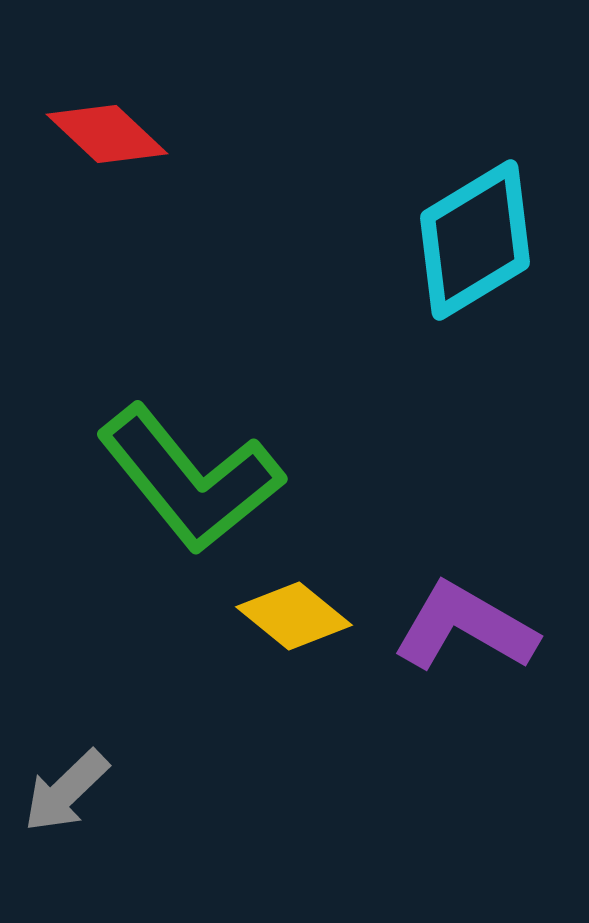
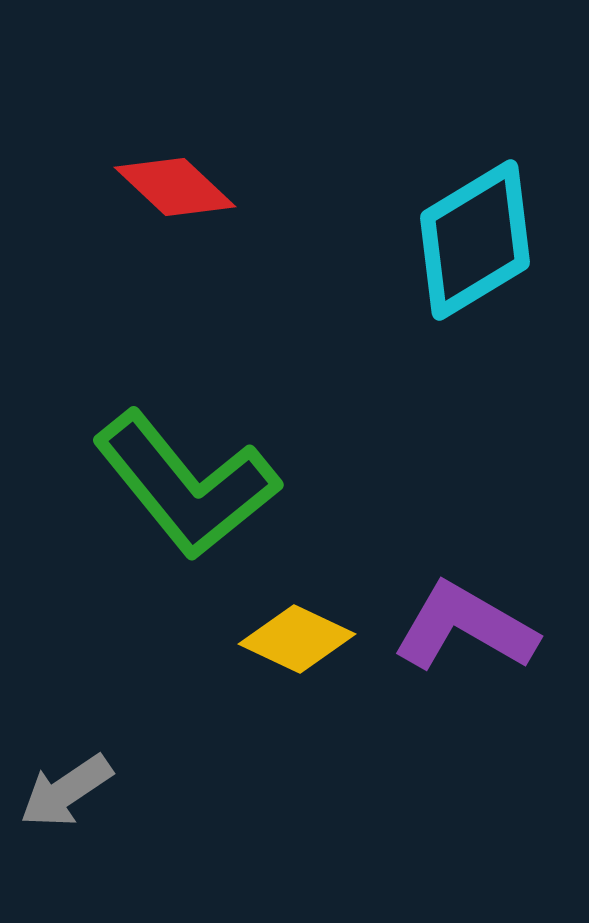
red diamond: moved 68 px right, 53 px down
green L-shape: moved 4 px left, 6 px down
yellow diamond: moved 3 px right, 23 px down; rotated 14 degrees counterclockwise
gray arrow: rotated 10 degrees clockwise
